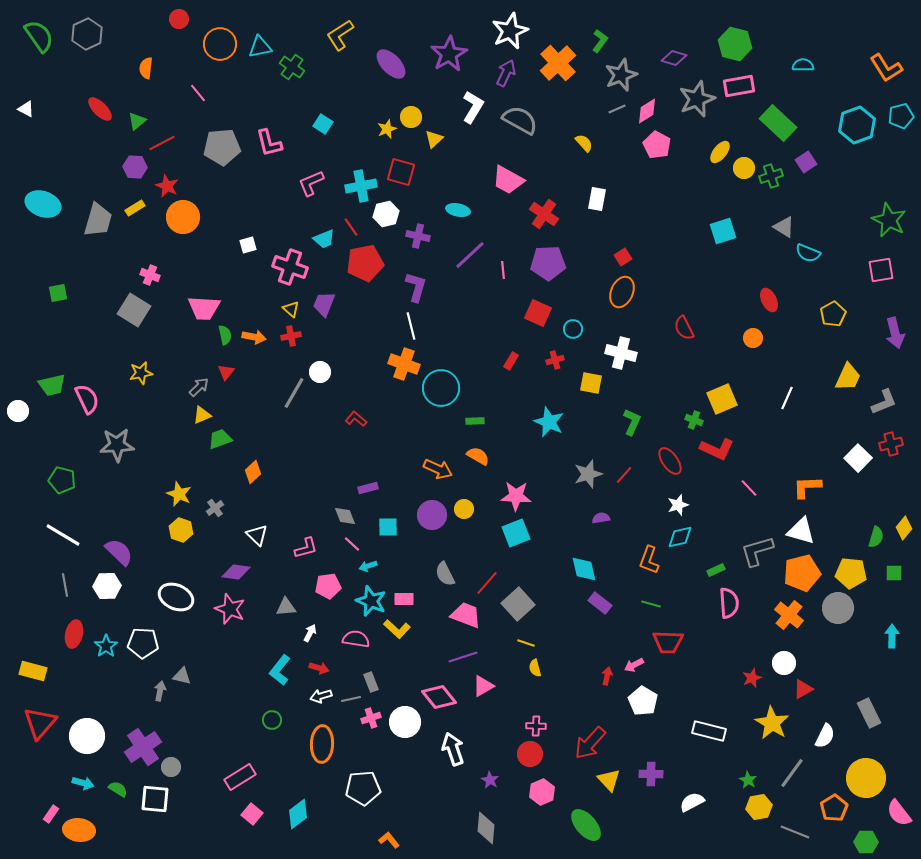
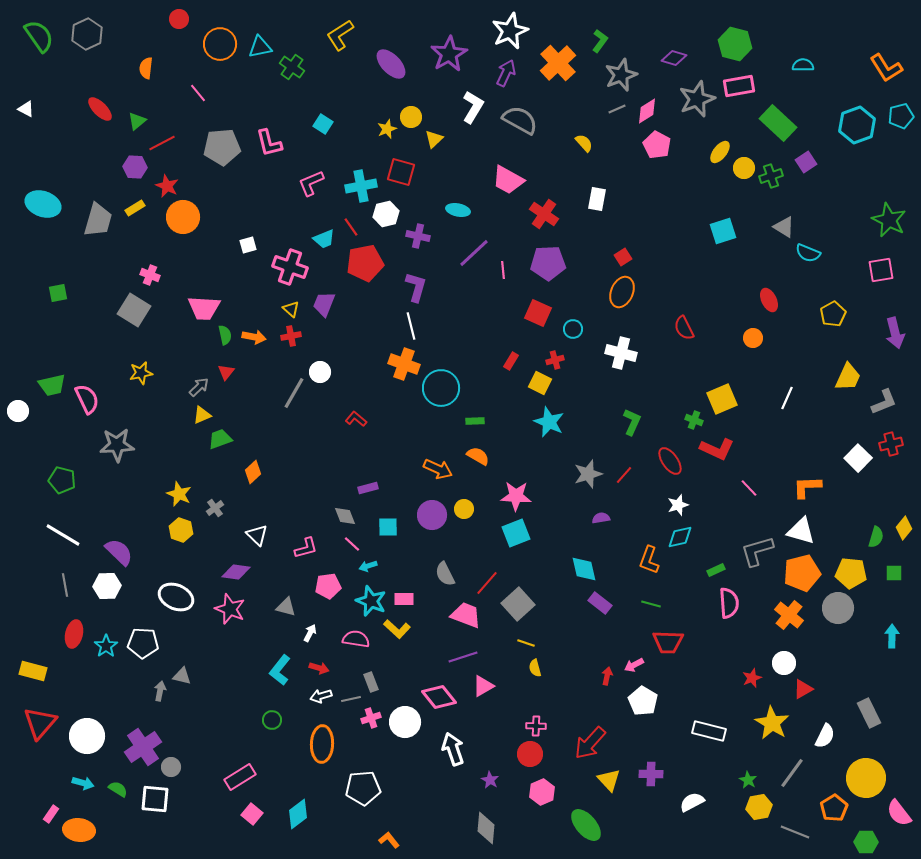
purple line at (470, 255): moved 4 px right, 2 px up
yellow square at (591, 383): moved 51 px left; rotated 15 degrees clockwise
gray triangle at (286, 607): rotated 20 degrees clockwise
